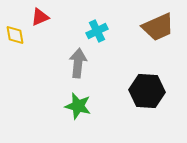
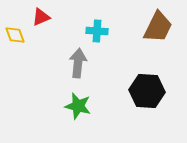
red triangle: moved 1 px right
brown trapezoid: rotated 40 degrees counterclockwise
cyan cross: rotated 30 degrees clockwise
yellow diamond: rotated 10 degrees counterclockwise
